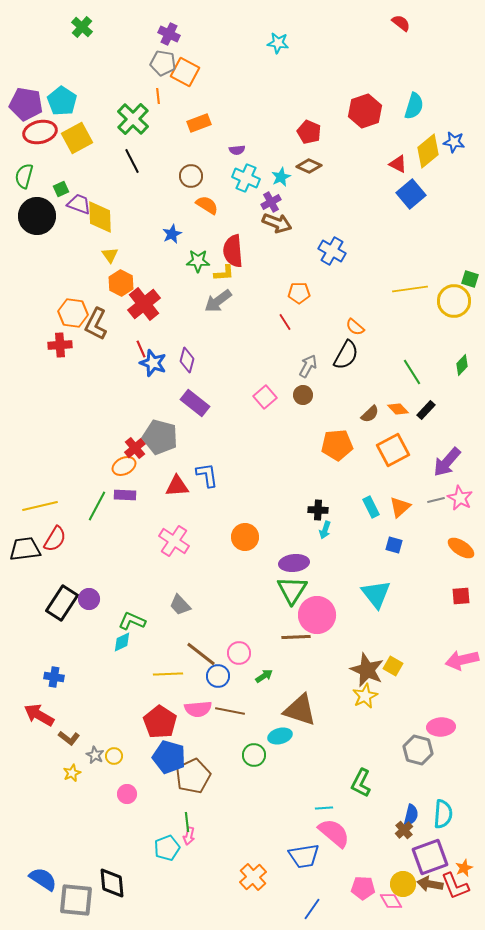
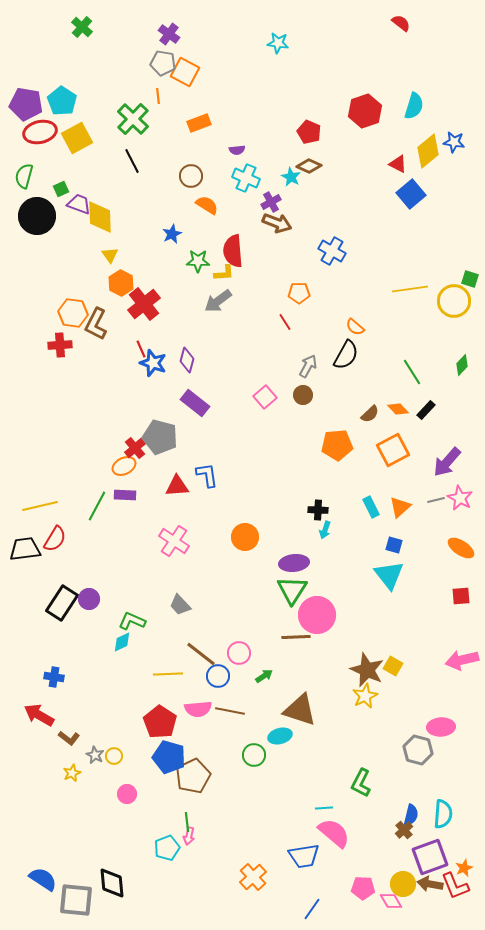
purple cross at (169, 34): rotated 10 degrees clockwise
cyan star at (281, 177): moved 10 px right; rotated 18 degrees counterclockwise
cyan triangle at (376, 594): moved 13 px right, 19 px up
